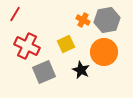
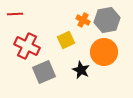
red line: rotated 56 degrees clockwise
yellow square: moved 4 px up
